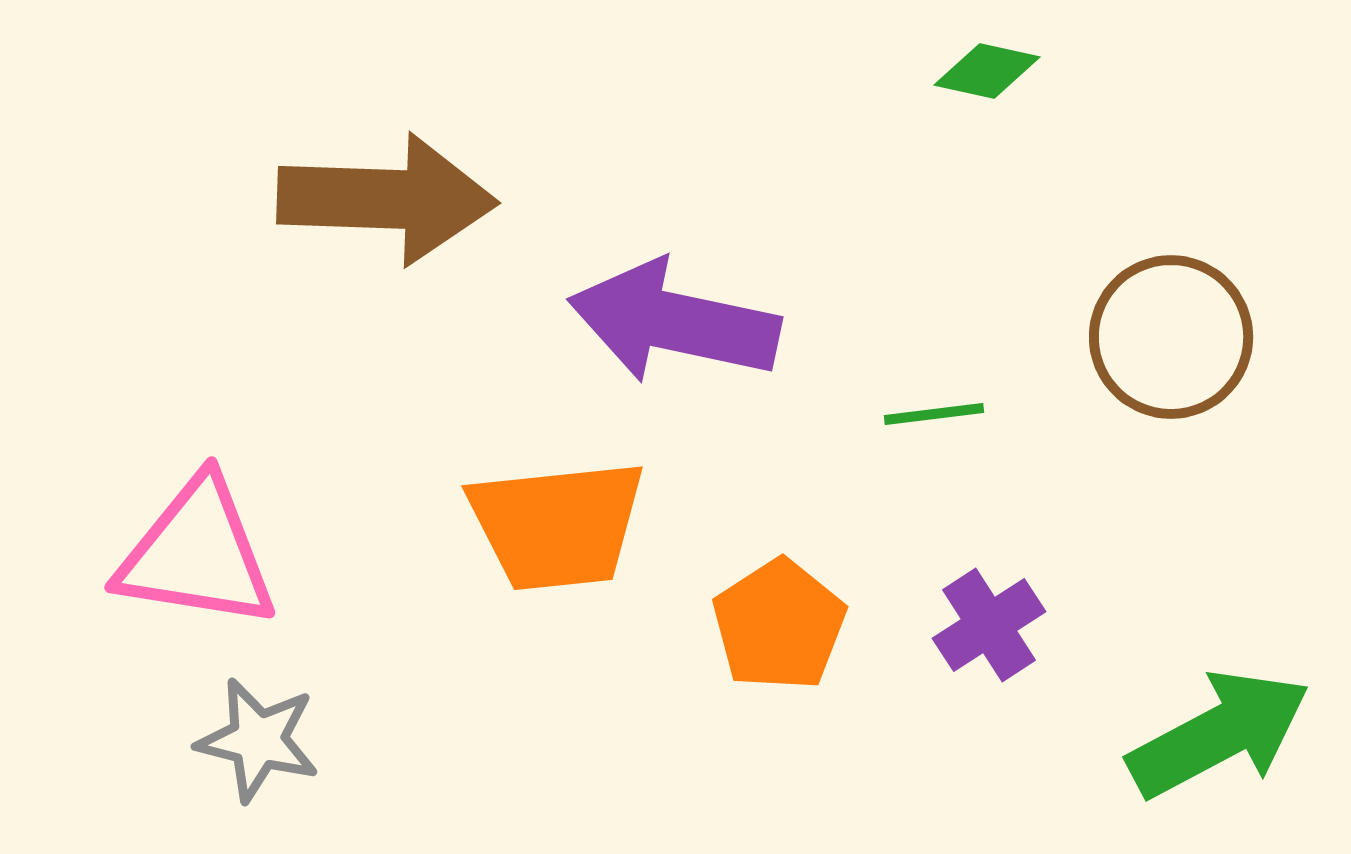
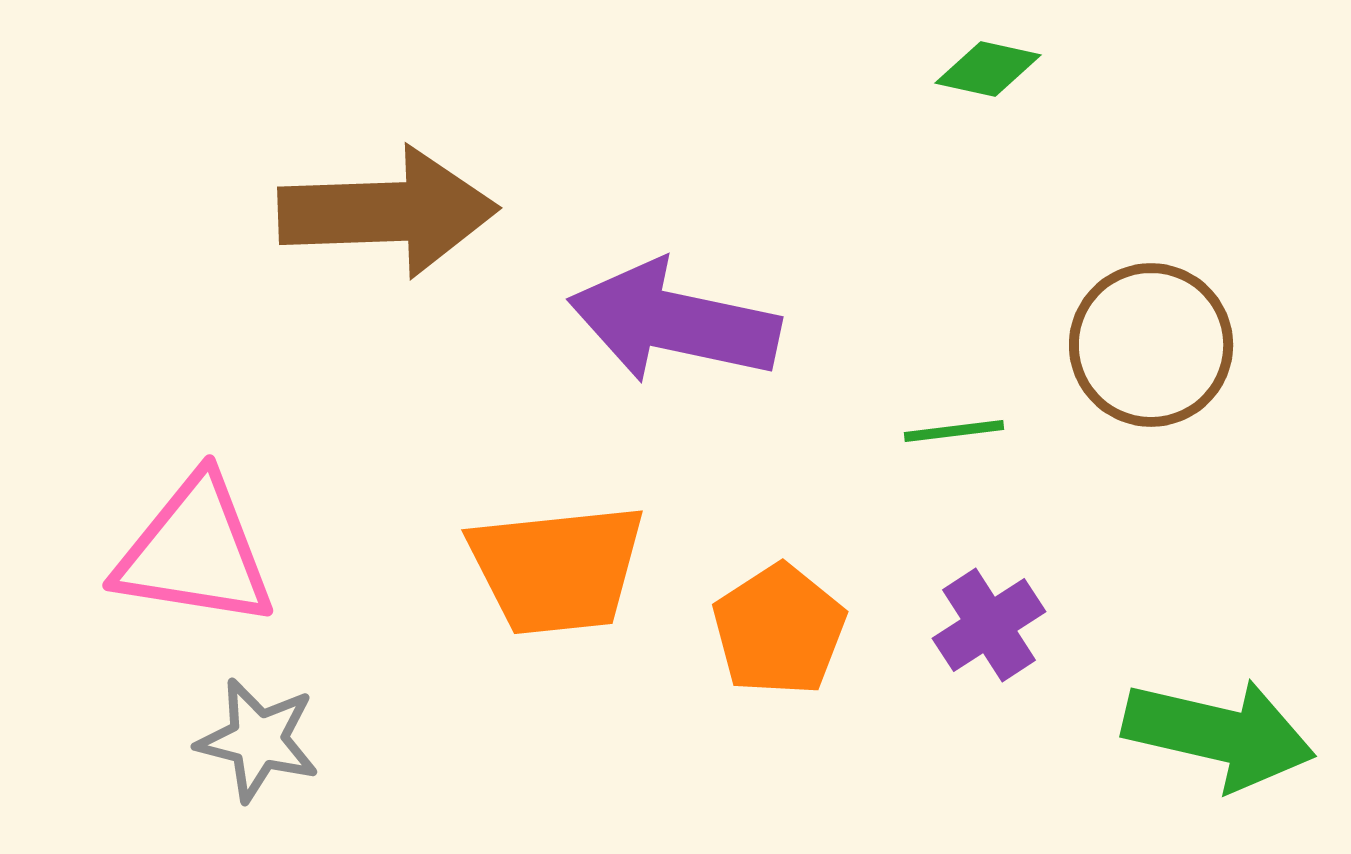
green diamond: moved 1 px right, 2 px up
brown arrow: moved 1 px right, 13 px down; rotated 4 degrees counterclockwise
brown circle: moved 20 px left, 8 px down
green line: moved 20 px right, 17 px down
orange trapezoid: moved 44 px down
pink triangle: moved 2 px left, 2 px up
orange pentagon: moved 5 px down
green arrow: rotated 41 degrees clockwise
